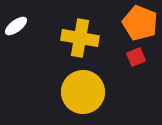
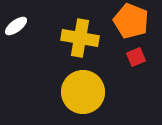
orange pentagon: moved 9 px left, 2 px up
